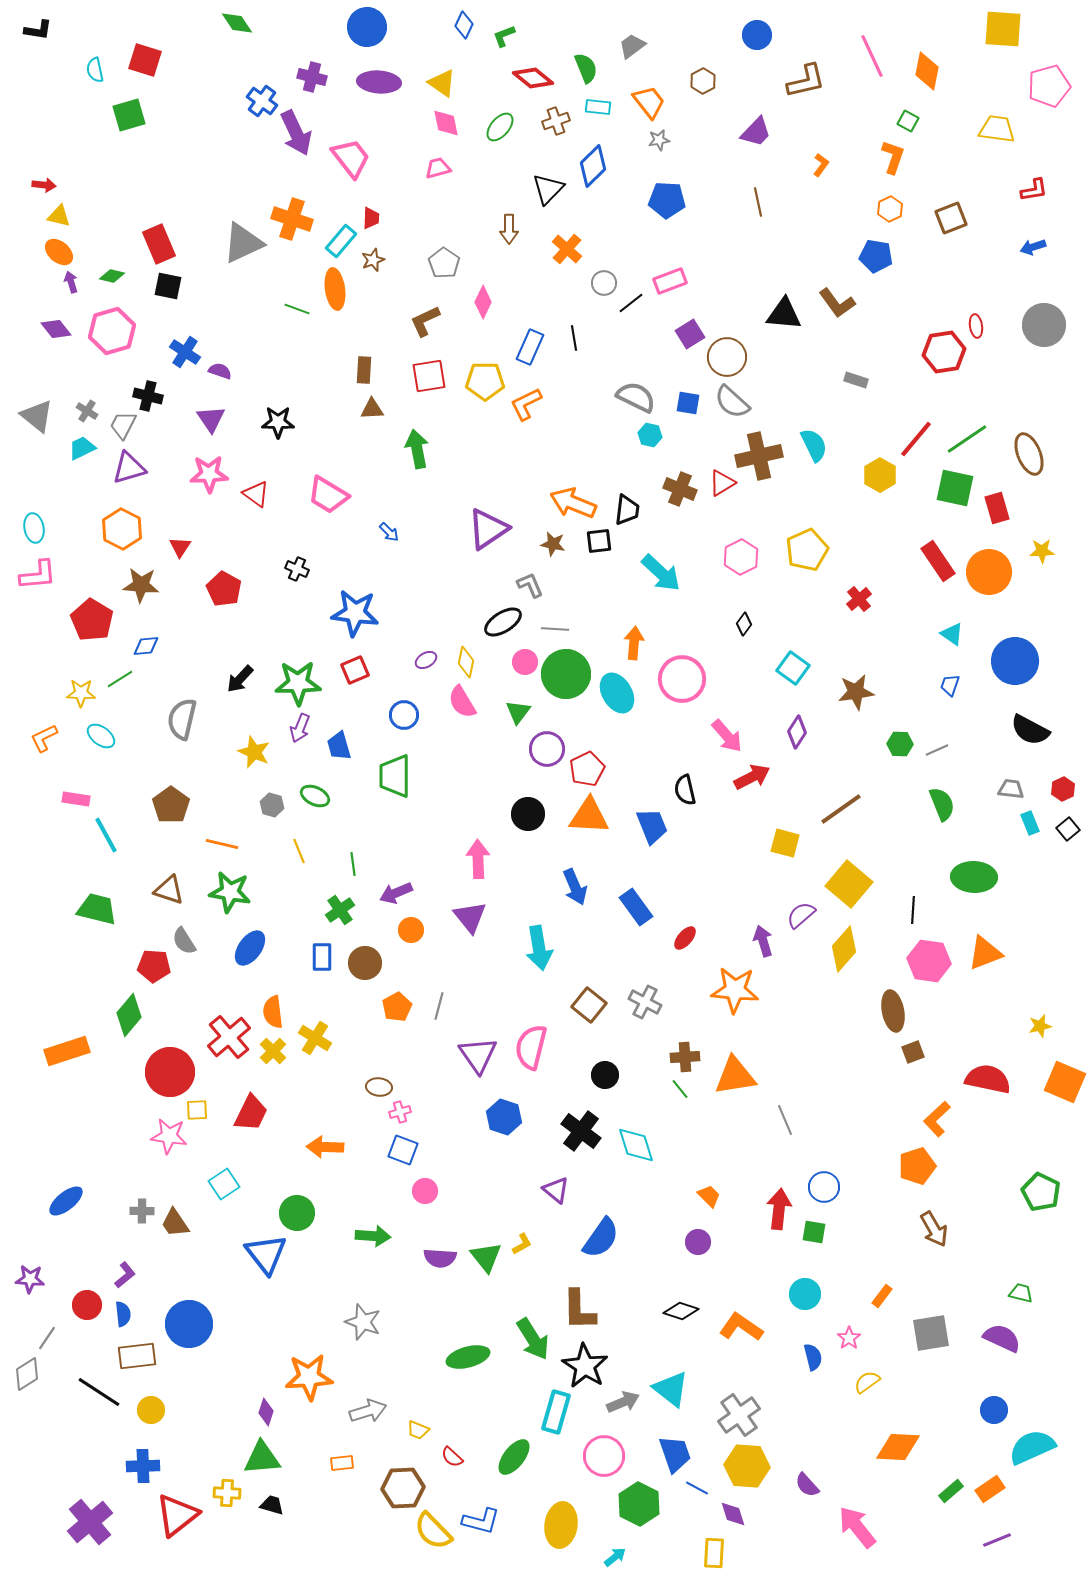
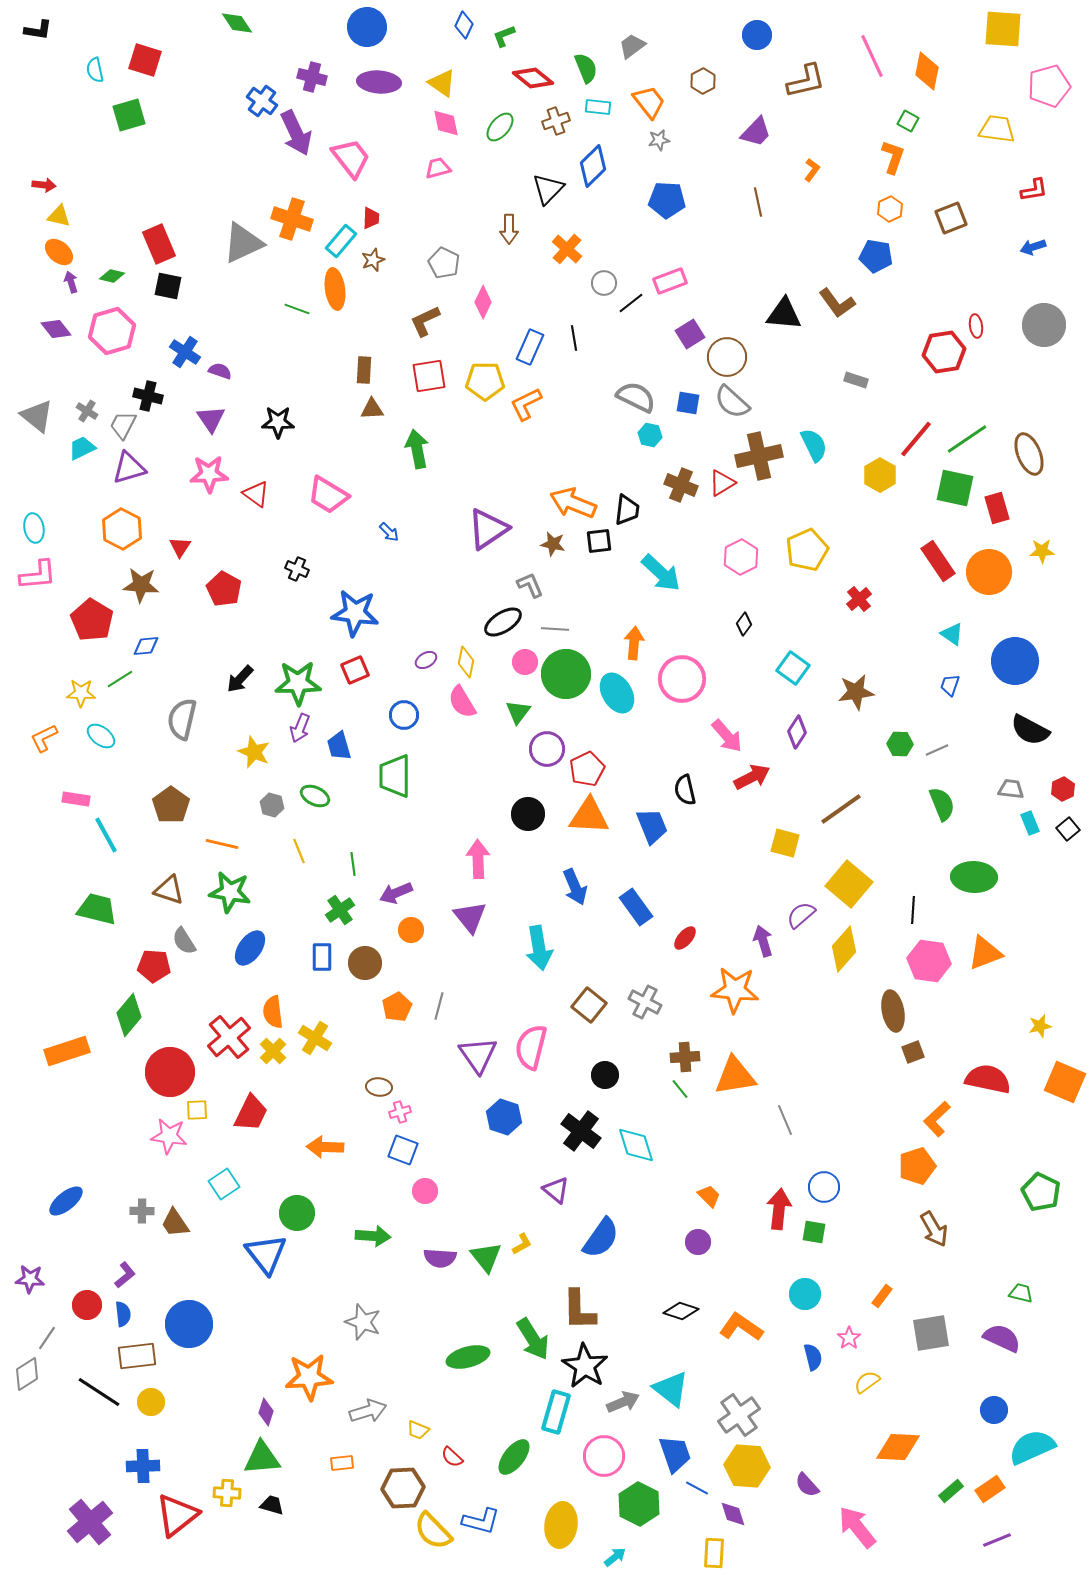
orange L-shape at (821, 165): moved 9 px left, 5 px down
gray pentagon at (444, 263): rotated 8 degrees counterclockwise
brown cross at (680, 489): moved 1 px right, 4 px up
yellow circle at (151, 1410): moved 8 px up
